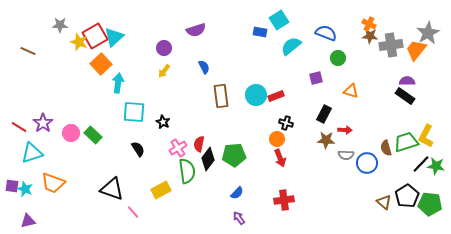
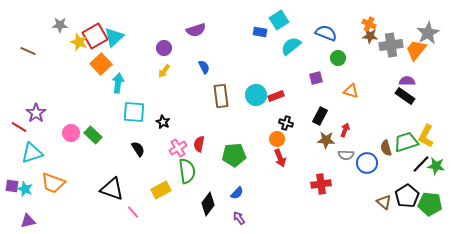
black rectangle at (324, 114): moved 4 px left, 2 px down
purple star at (43, 123): moved 7 px left, 10 px up
red arrow at (345, 130): rotated 72 degrees counterclockwise
black diamond at (208, 159): moved 45 px down
red cross at (284, 200): moved 37 px right, 16 px up
